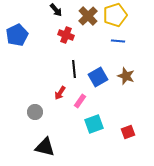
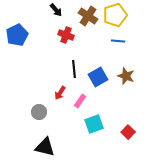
brown cross: rotated 12 degrees counterclockwise
gray circle: moved 4 px right
red square: rotated 24 degrees counterclockwise
